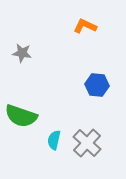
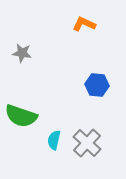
orange L-shape: moved 1 px left, 2 px up
